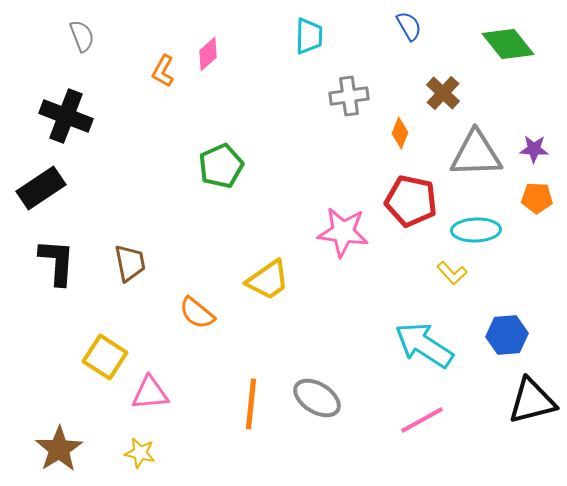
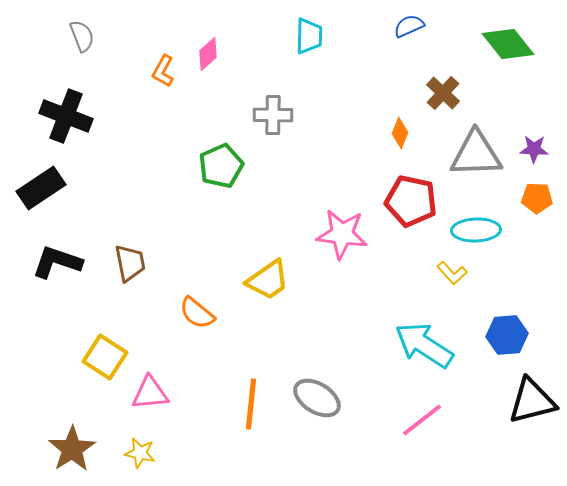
blue semicircle: rotated 84 degrees counterclockwise
gray cross: moved 76 px left, 19 px down; rotated 9 degrees clockwise
pink star: moved 1 px left, 2 px down
black L-shape: rotated 75 degrees counterclockwise
pink line: rotated 9 degrees counterclockwise
brown star: moved 13 px right
